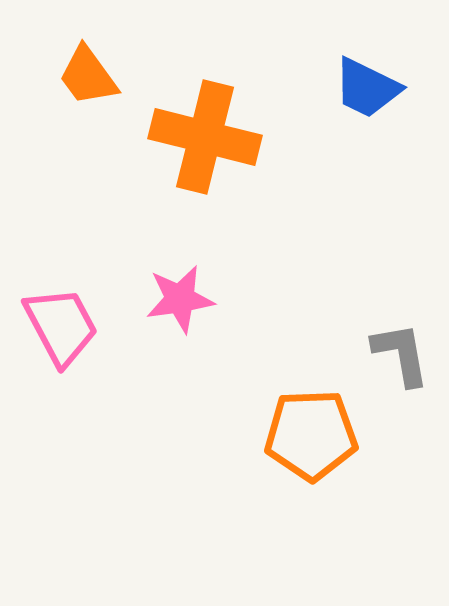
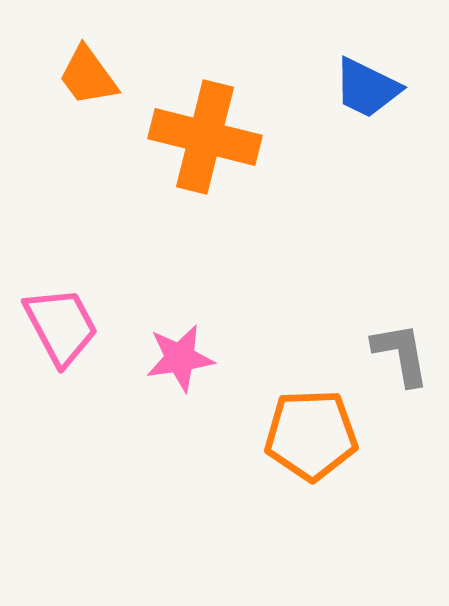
pink star: moved 59 px down
